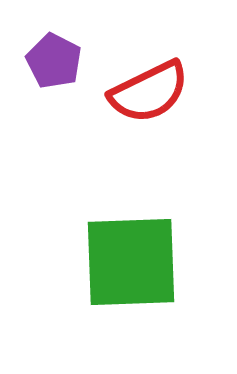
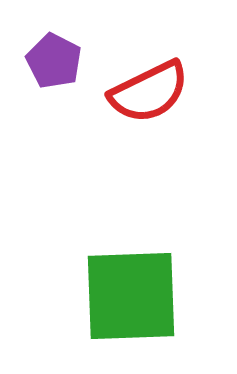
green square: moved 34 px down
